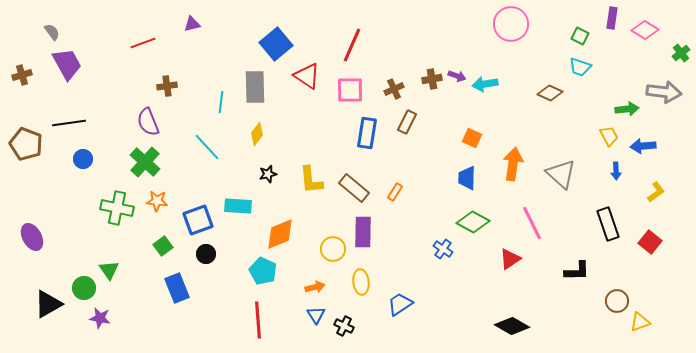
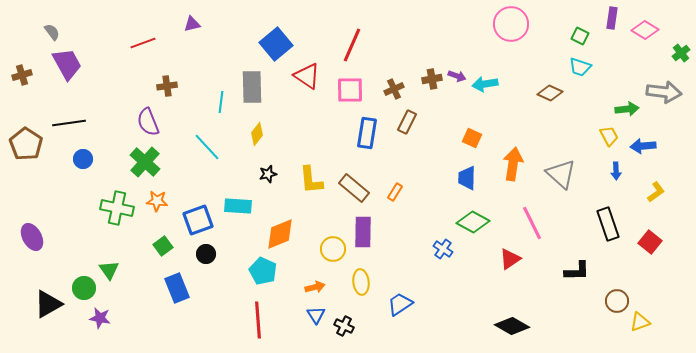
gray rectangle at (255, 87): moved 3 px left
brown pentagon at (26, 144): rotated 12 degrees clockwise
